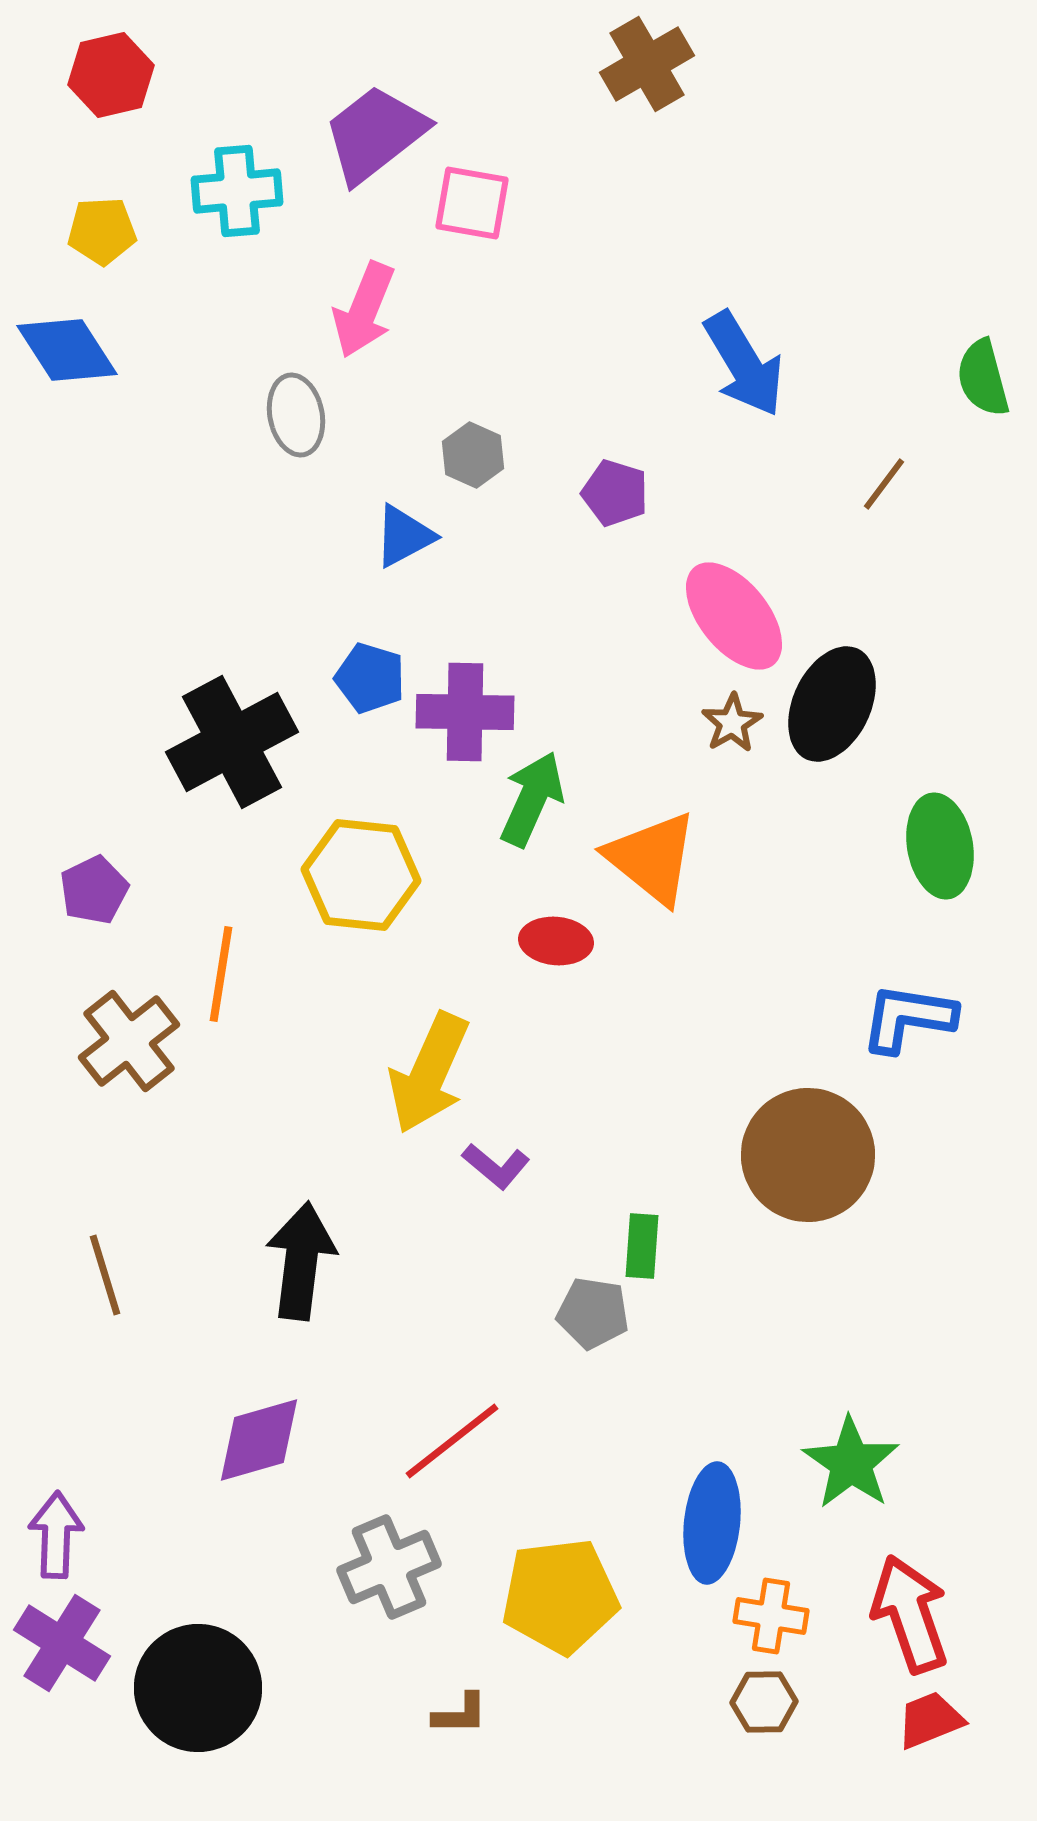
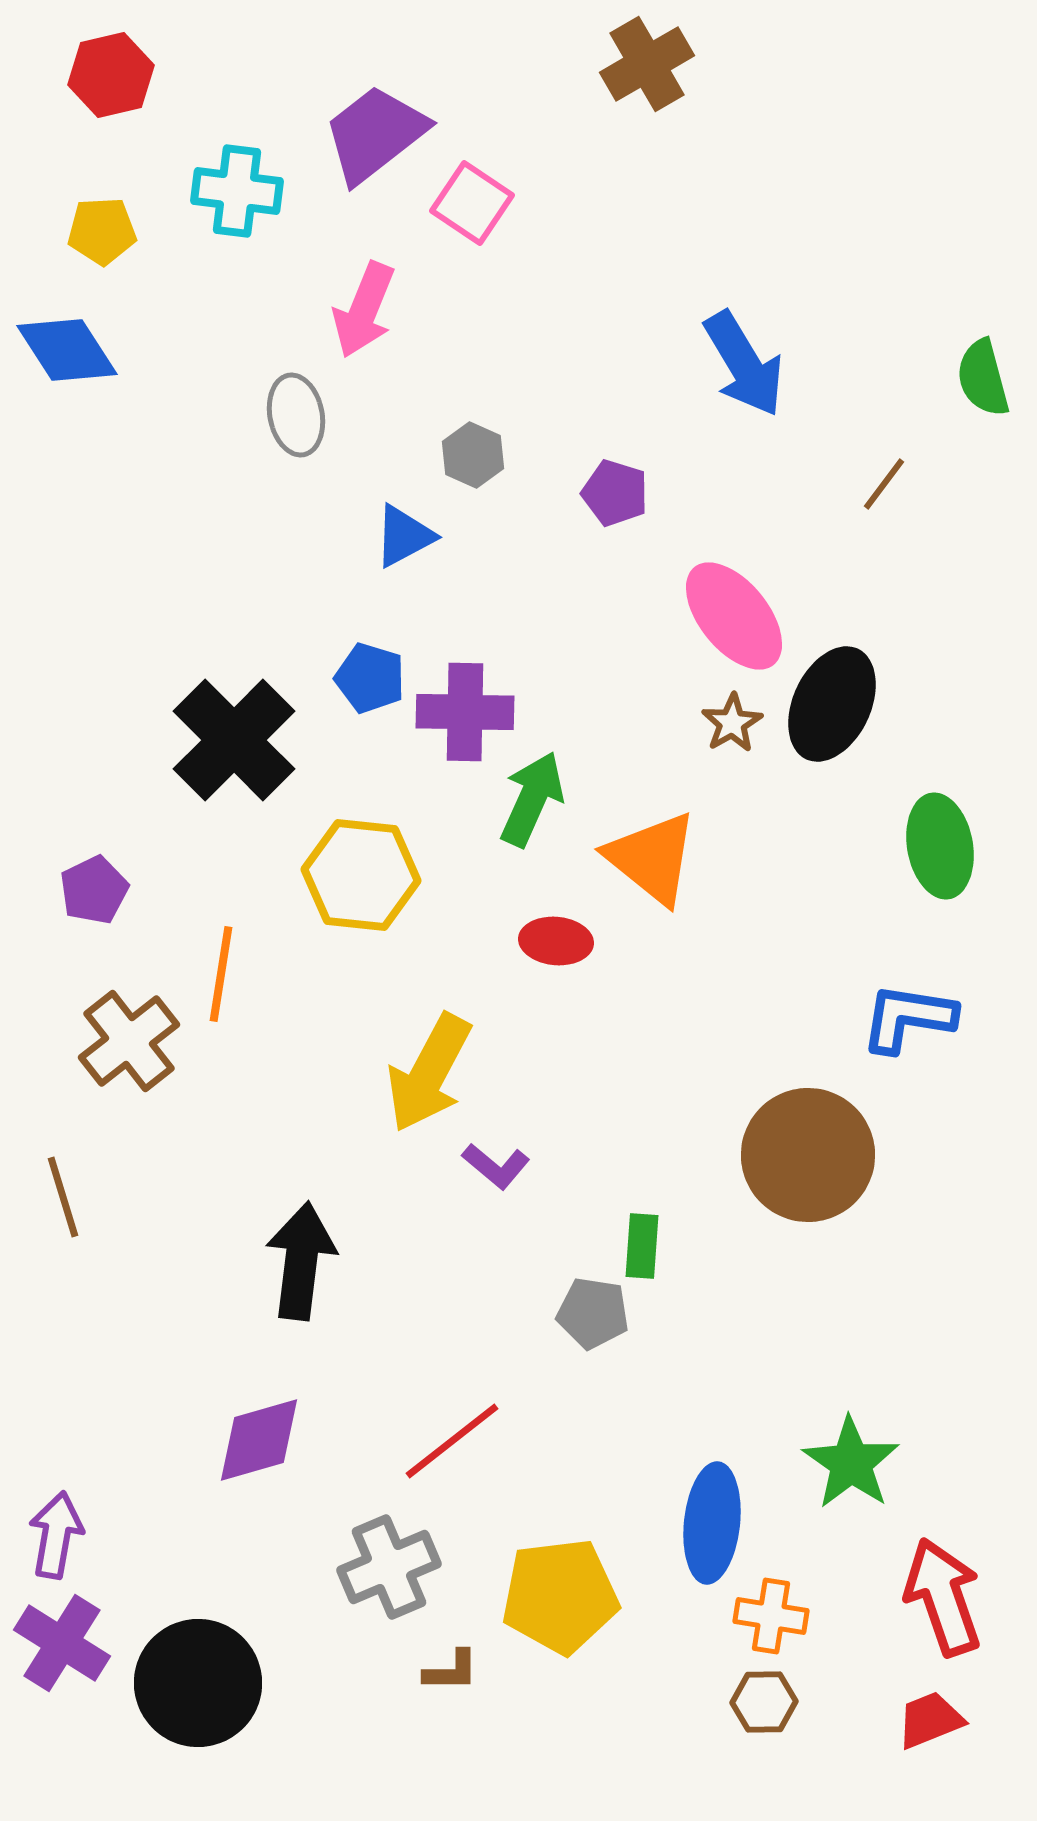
cyan cross at (237, 191): rotated 12 degrees clockwise
pink square at (472, 203): rotated 24 degrees clockwise
black cross at (232, 742): moved 2 px right, 2 px up; rotated 17 degrees counterclockwise
yellow arrow at (429, 1073): rotated 4 degrees clockwise
brown line at (105, 1275): moved 42 px left, 78 px up
purple arrow at (56, 1535): rotated 8 degrees clockwise
red arrow at (910, 1614): moved 33 px right, 17 px up
black circle at (198, 1688): moved 5 px up
brown L-shape at (460, 1714): moved 9 px left, 43 px up
